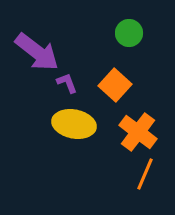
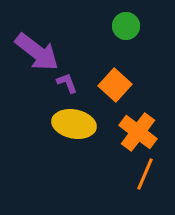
green circle: moved 3 px left, 7 px up
